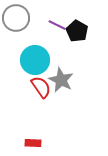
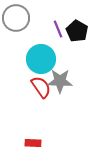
purple line: moved 1 px right, 4 px down; rotated 42 degrees clockwise
cyan circle: moved 6 px right, 1 px up
gray star: moved 1 px left, 1 px down; rotated 25 degrees counterclockwise
